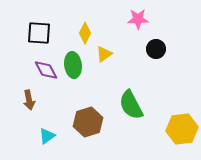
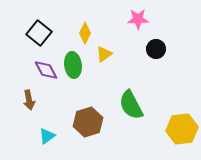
black square: rotated 35 degrees clockwise
